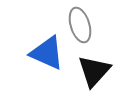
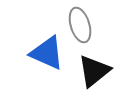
black triangle: rotated 9 degrees clockwise
